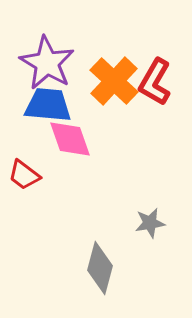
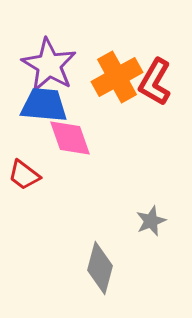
purple star: moved 2 px right, 2 px down
orange cross: moved 3 px right, 4 px up; rotated 18 degrees clockwise
blue trapezoid: moved 4 px left
pink diamond: moved 1 px up
gray star: moved 1 px right, 2 px up; rotated 12 degrees counterclockwise
